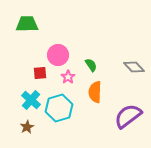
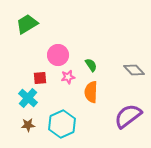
green trapezoid: rotated 30 degrees counterclockwise
gray diamond: moved 3 px down
red square: moved 5 px down
pink star: rotated 24 degrees clockwise
orange semicircle: moved 4 px left
cyan cross: moved 3 px left, 2 px up
cyan hexagon: moved 3 px right, 16 px down; rotated 8 degrees counterclockwise
brown star: moved 1 px right, 2 px up; rotated 24 degrees clockwise
